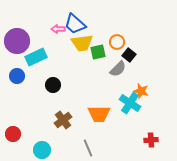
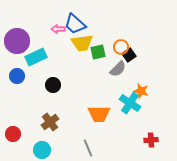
orange circle: moved 4 px right, 5 px down
black square: rotated 16 degrees clockwise
brown cross: moved 13 px left, 2 px down
